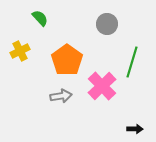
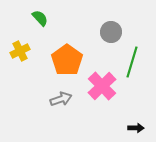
gray circle: moved 4 px right, 8 px down
gray arrow: moved 3 px down; rotated 10 degrees counterclockwise
black arrow: moved 1 px right, 1 px up
